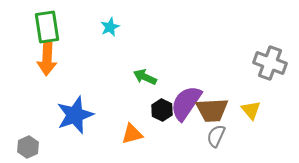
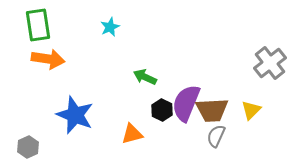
green rectangle: moved 9 px left, 2 px up
orange arrow: moved 1 px right; rotated 84 degrees counterclockwise
gray cross: rotated 32 degrees clockwise
purple semicircle: rotated 12 degrees counterclockwise
yellow triangle: rotated 25 degrees clockwise
blue star: rotated 30 degrees counterclockwise
